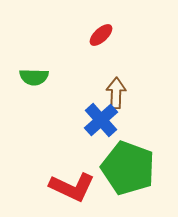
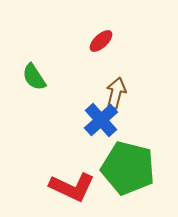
red ellipse: moved 6 px down
green semicircle: rotated 56 degrees clockwise
brown arrow: rotated 12 degrees clockwise
green pentagon: rotated 6 degrees counterclockwise
